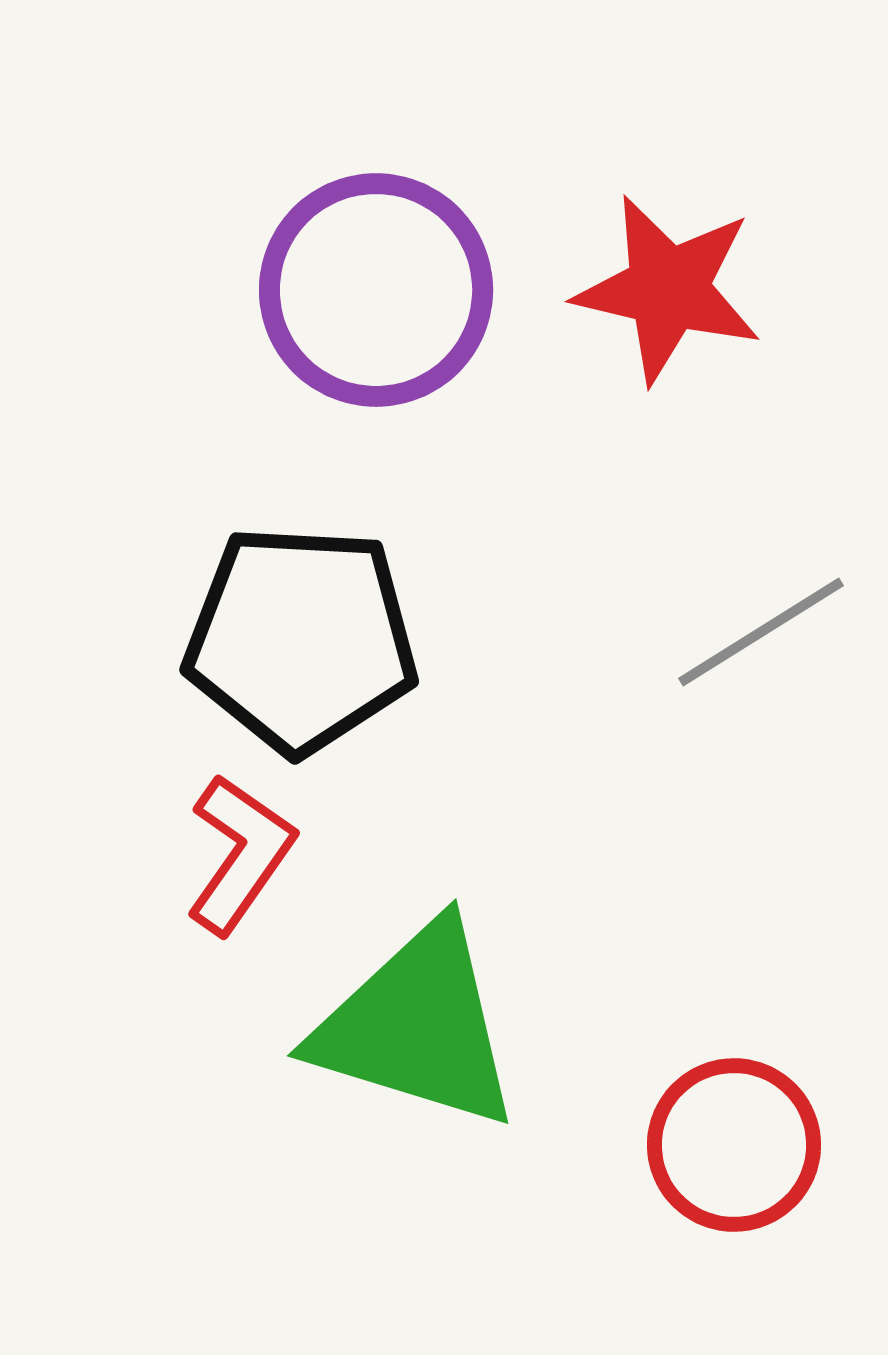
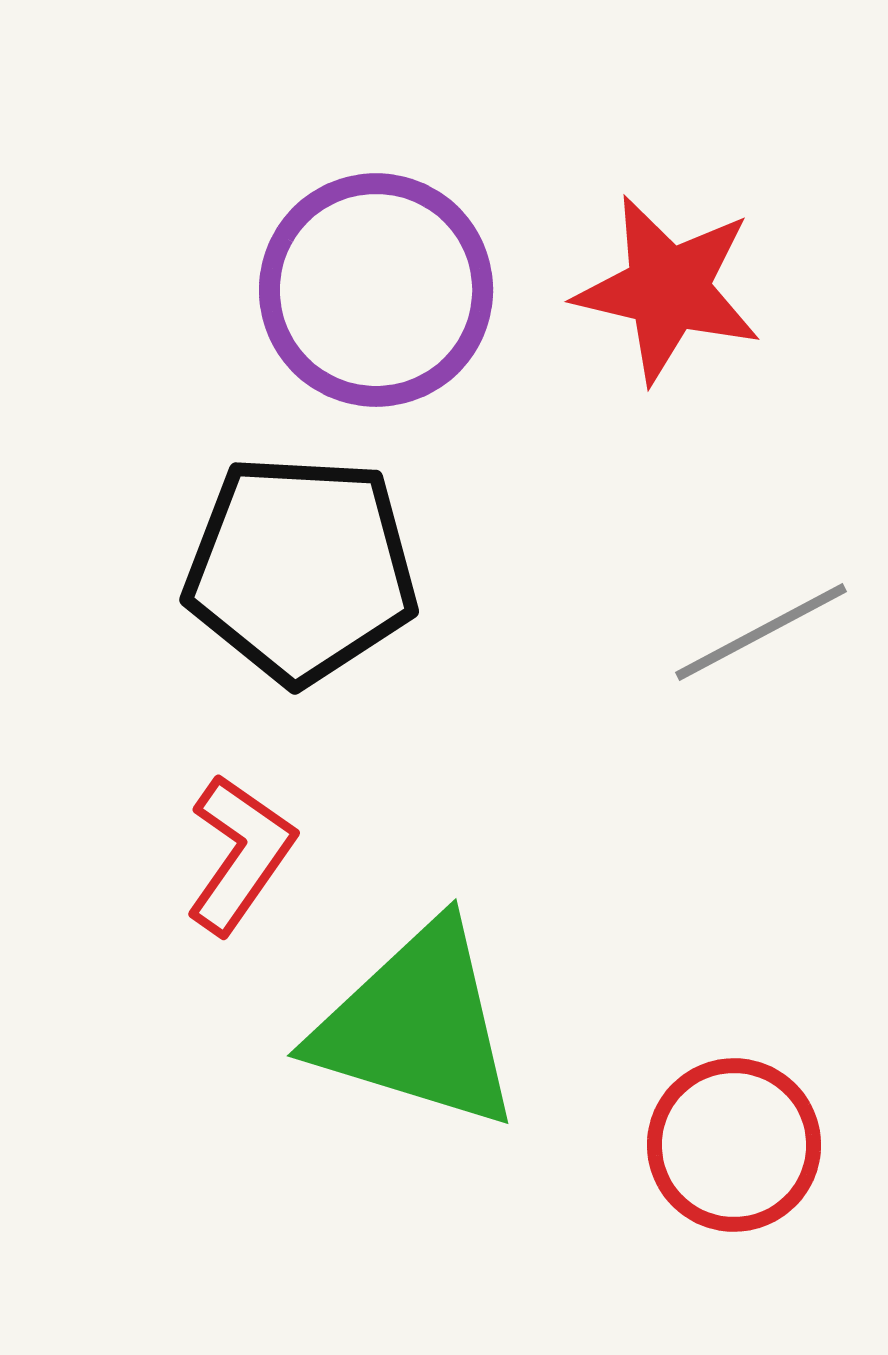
gray line: rotated 4 degrees clockwise
black pentagon: moved 70 px up
